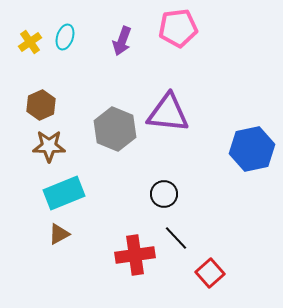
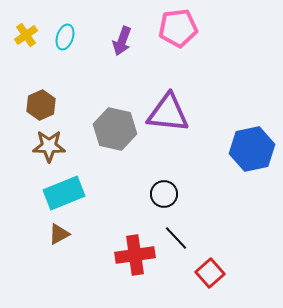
yellow cross: moved 4 px left, 7 px up
gray hexagon: rotated 9 degrees counterclockwise
